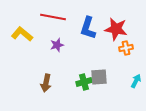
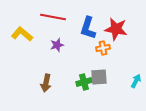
orange cross: moved 23 px left
